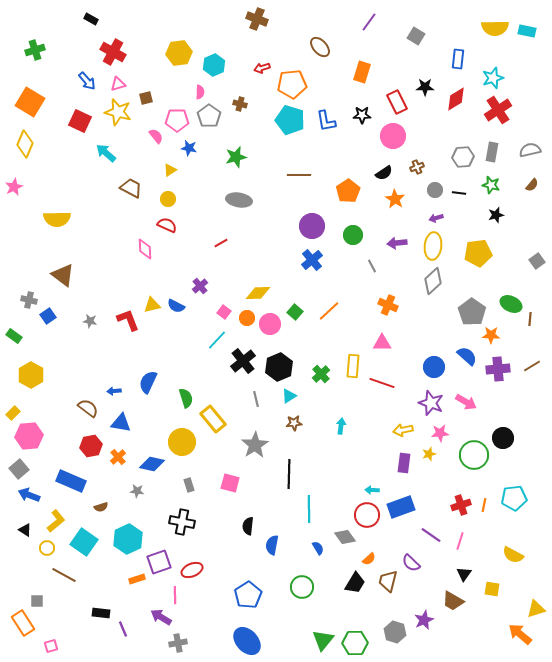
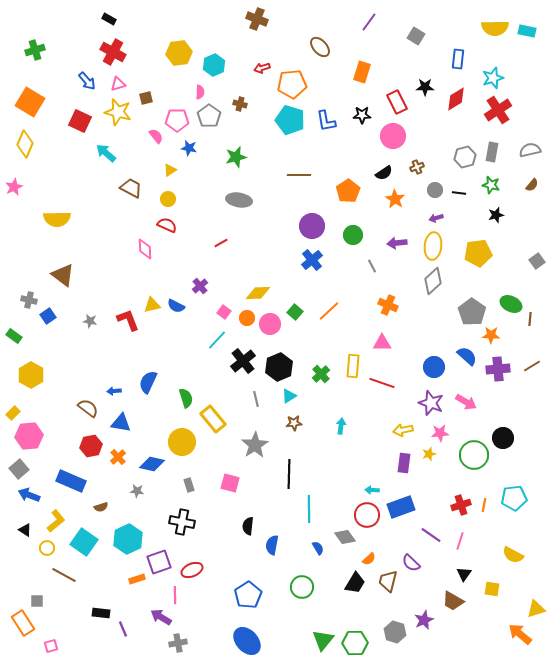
black rectangle at (91, 19): moved 18 px right
gray hexagon at (463, 157): moved 2 px right; rotated 10 degrees counterclockwise
